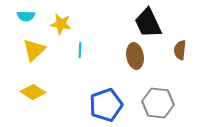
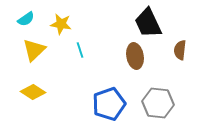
cyan semicircle: moved 3 px down; rotated 36 degrees counterclockwise
cyan line: rotated 21 degrees counterclockwise
blue pentagon: moved 3 px right, 1 px up
